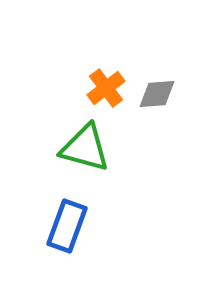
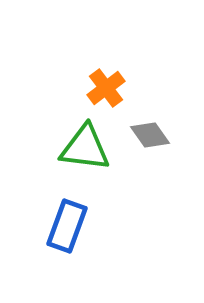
gray diamond: moved 7 px left, 41 px down; rotated 60 degrees clockwise
green triangle: rotated 8 degrees counterclockwise
